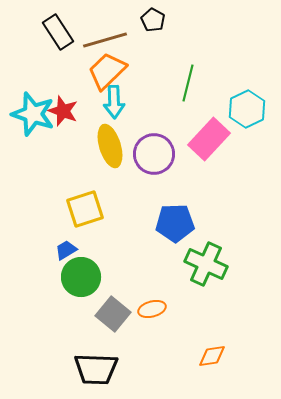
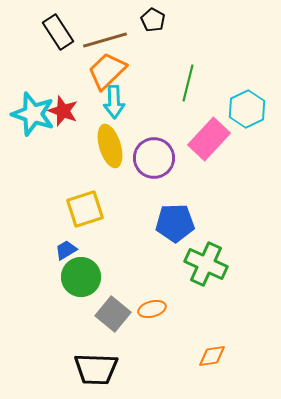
purple circle: moved 4 px down
